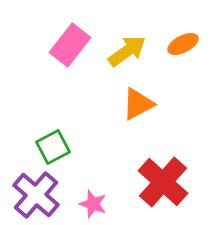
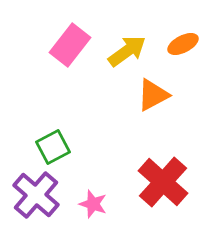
orange triangle: moved 15 px right, 9 px up
